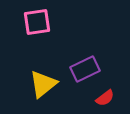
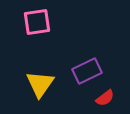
purple rectangle: moved 2 px right, 2 px down
yellow triangle: moved 3 px left; rotated 16 degrees counterclockwise
